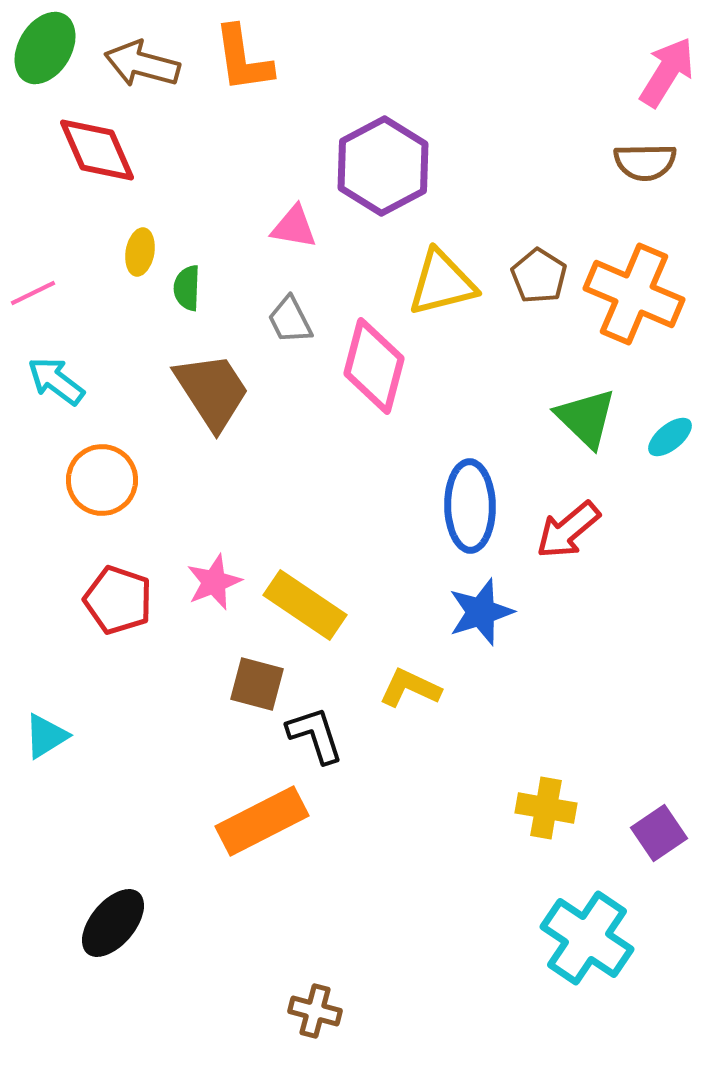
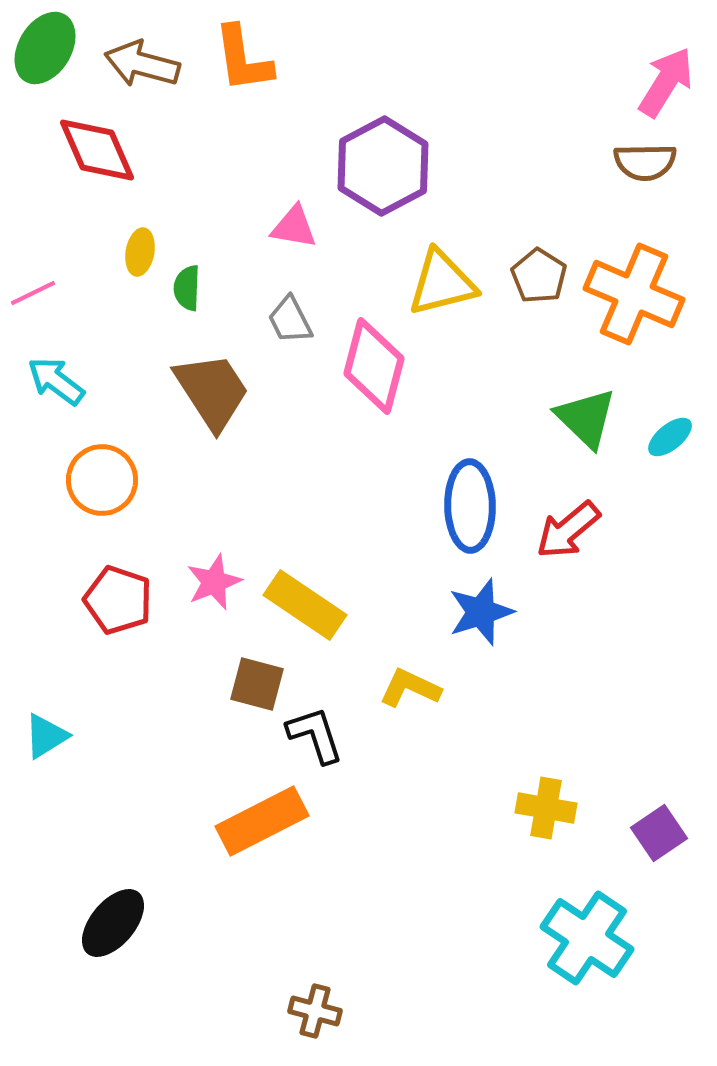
pink arrow: moved 1 px left, 10 px down
